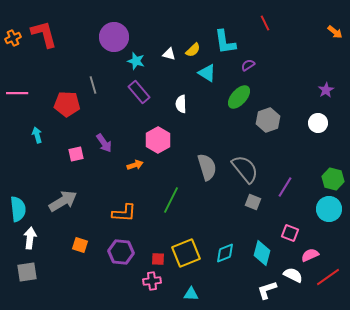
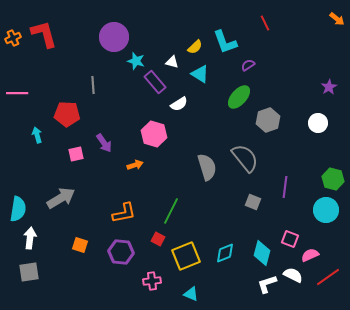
orange arrow at (335, 32): moved 2 px right, 13 px up
cyan L-shape at (225, 42): rotated 12 degrees counterclockwise
yellow semicircle at (193, 50): moved 2 px right, 3 px up
white triangle at (169, 54): moved 3 px right, 8 px down
cyan triangle at (207, 73): moved 7 px left, 1 px down
gray line at (93, 85): rotated 12 degrees clockwise
purple star at (326, 90): moved 3 px right, 3 px up
purple rectangle at (139, 92): moved 16 px right, 10 px up
red pentagon at (67, 104): moved 10 px down
white semicircle at (181, 104): moved 2 px left; rotated 120 degrees counterclockwise
pink hexagon at (158, 140): moved 4 px left, 6 px up; rotated 15 degrees counterclockwise
gray semicircle at (245, 169): moved 11 px up
purple line at (285, 187): rotated 25 degrees counterclockwise
green line at (171, 200): moved 11 px down
gray arrow at (63, 201): moved 2 px left, 3 px up
cyan semicircle at (18, 209): rotated 15 degrees clockwise
cyan circle at (329, 209): moved 3 px left, 1 px down
orange L-shape at (124, 213): rotated 15 degrees counterclockwise
pink square at (290, 233): moved 6 px down
yellow square at (186, 253): moved 3 px down
red square at (158, 259): moved 20 px up; rotated 24 degrees clockwise
gray square at (27, 272): moved 2 px right
white L-shape at (267, 290): moved 6 px up
cyan triangle at (191, 294): rotated 21 degrees clockwise
